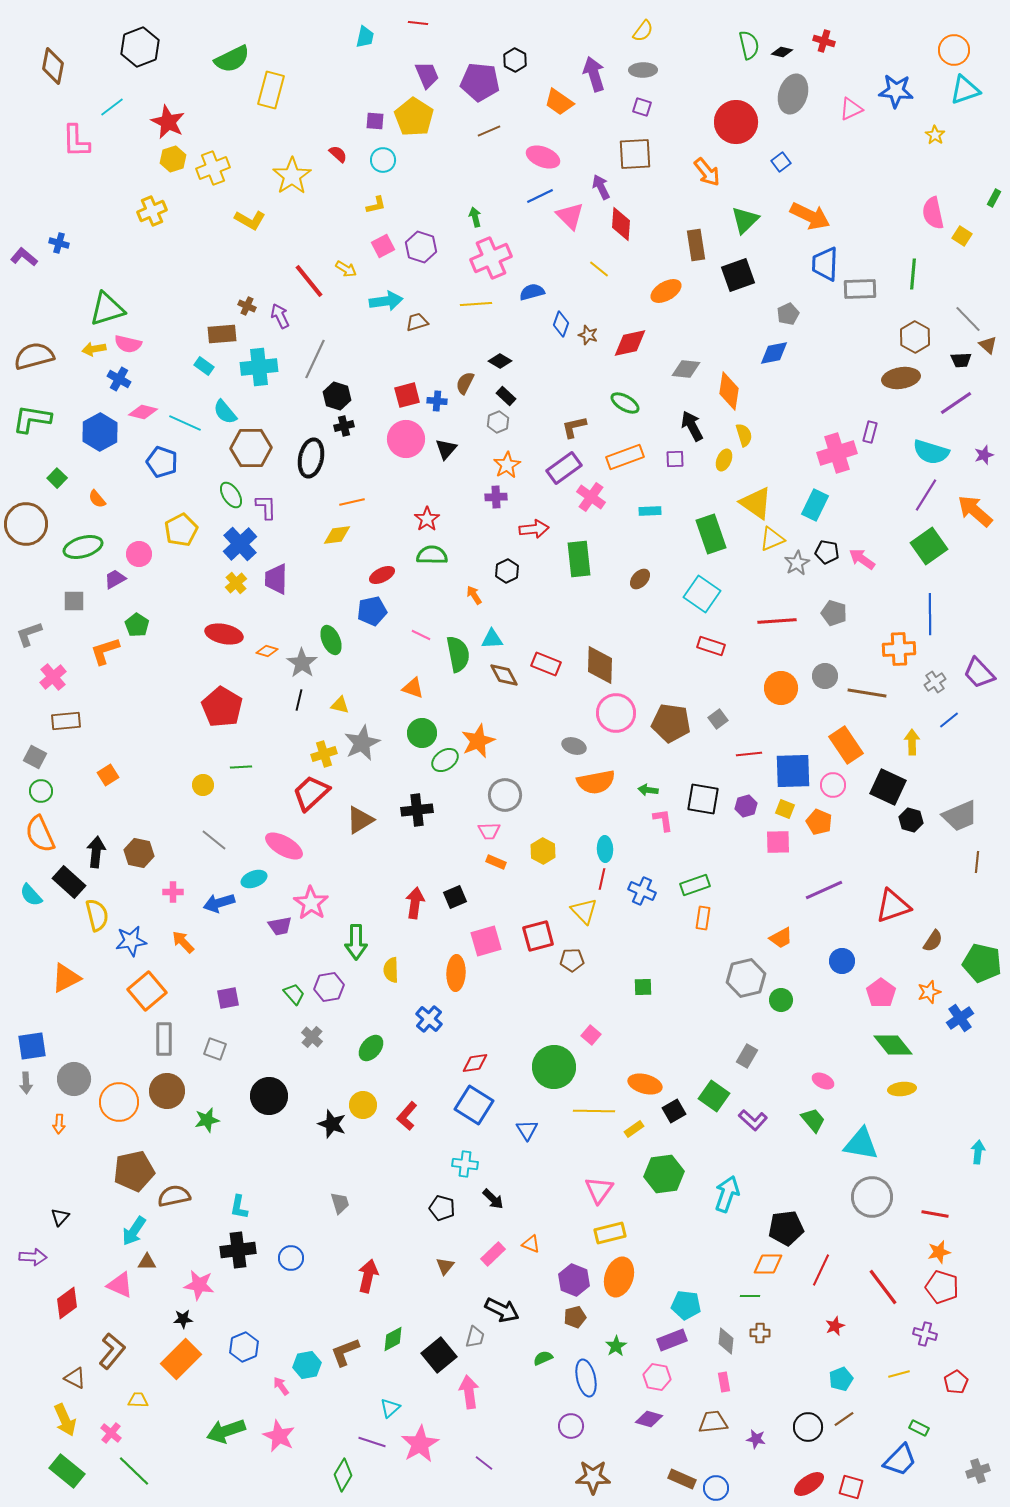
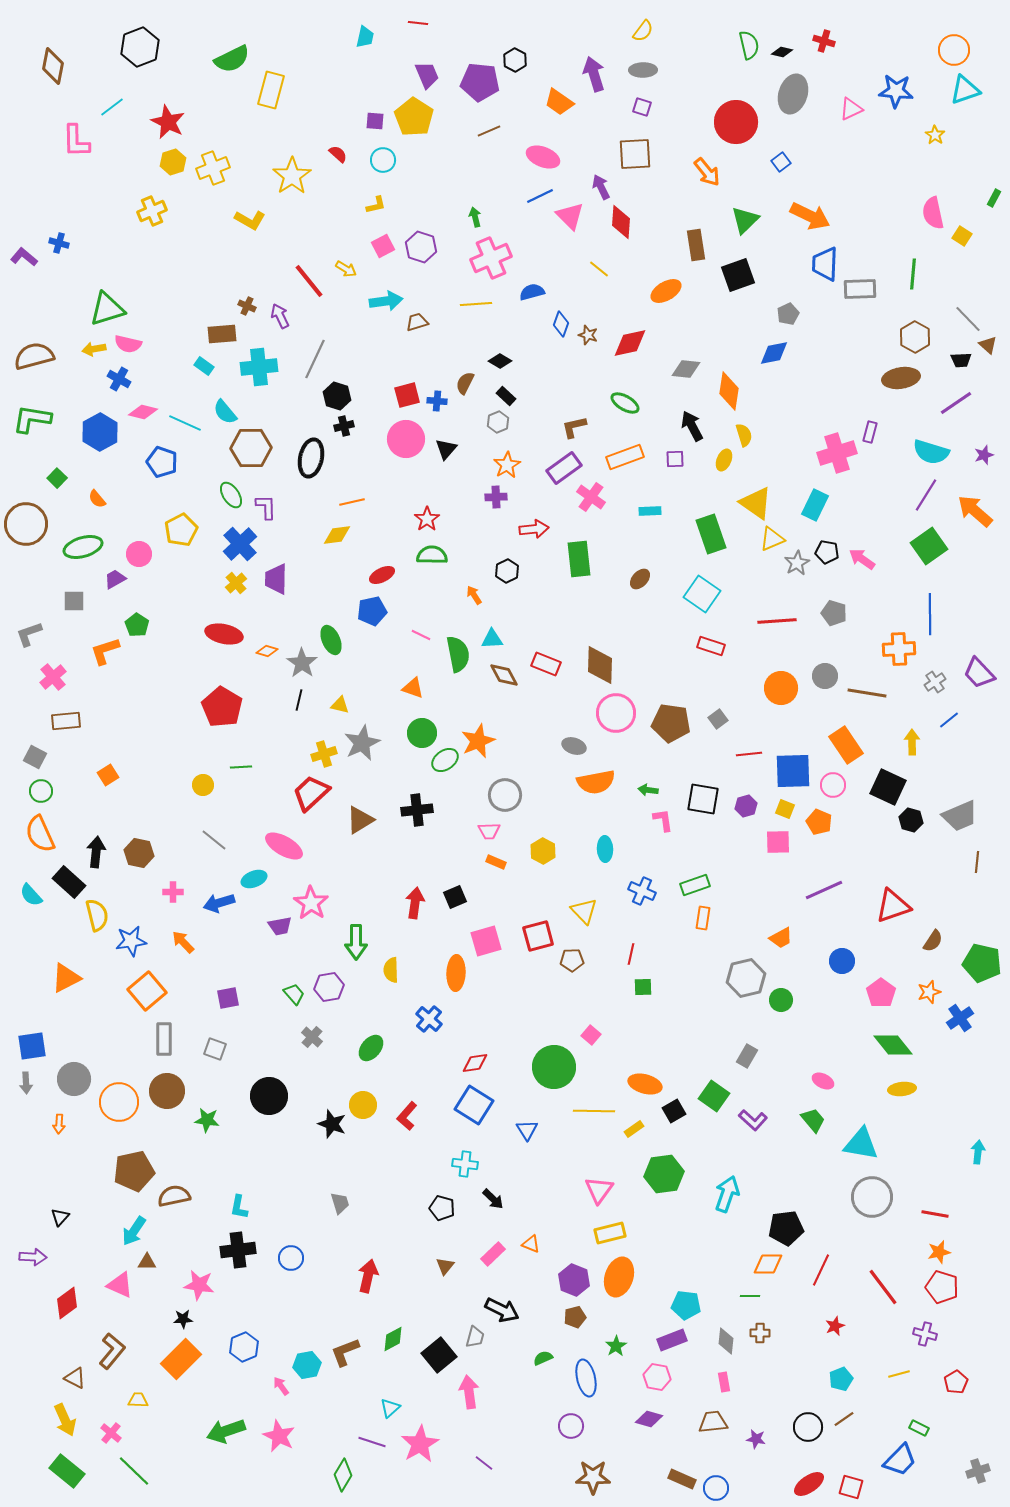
yellow hexagon at (173, 159): moved 3 px down
red diamond at (621, 224): moved 2 px up
red line at (602, 879): moved 29 px right, 75 px down
green star at (207, 1120): rotated 20 degrees clockwise
